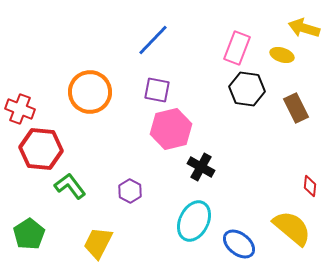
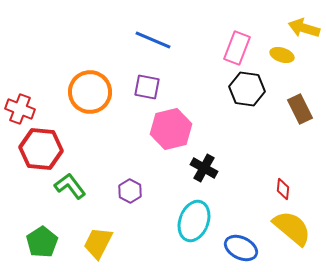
blue line: rotated 69 degrees clockwise
purple square: moved 10 px left, 3 px up
brown rectangle: moved 4 px right, 1 px down
black cross: moved 3 px right, 1 px down
red diamond: moved 27 px left, 3 px down
cyan ellipse: rotated 6 degrees counterclockwise
green pentagon: moved 13 px right, 8 px down
blue ellipse: moved 2 px right, 4 px down; rotated 12 degrees counterclockwise
